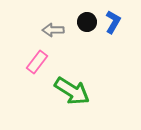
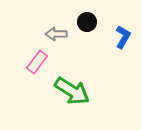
blue L-shape: moved 10 px right, 15 px down
gray arrow: moved 3 px right, 4 px down
